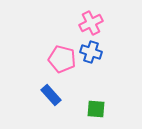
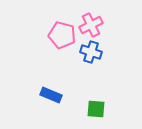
pink cross: moved 2 px down
pink pentagon: moved 24 px up
blue rectangle: rotated 25 degrees counterclockwise
